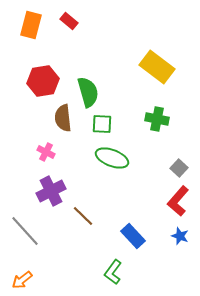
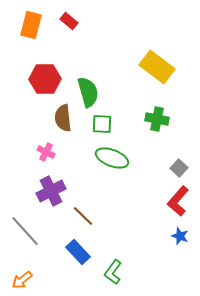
red hexagon: moved 2 px right, 2 px up; rotated 8 degrees clockwise
blue rectangle: moved 55 px left, 16 px down
